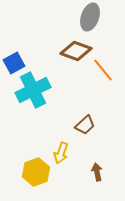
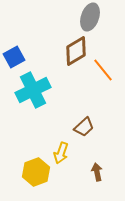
brown diamond: rotated 52 degrees counterclockwise
blue square: moved 6 px up
brown trapezoid: moved 1 px left, 2 px down
